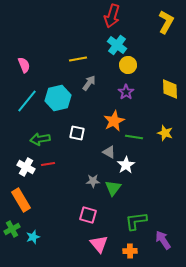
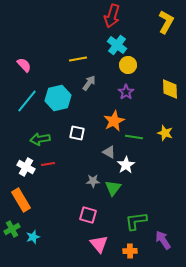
pink semicircle: rotated 21 degrees counterclockwise
